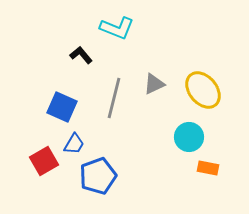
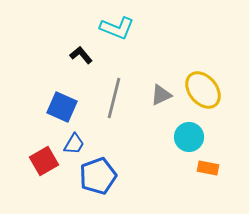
gray triangle: moved 7 px right, 11 px down
